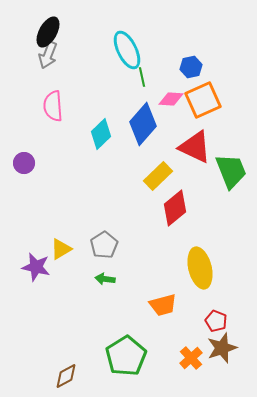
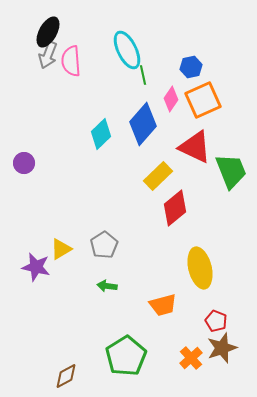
green line: moved 1 px right, 2 px up
pink diamond: rotated 60 degrees counterclockwise
pink semicircle: moved 18 px right, 45 px up
green arrow: moved 2 px right, 7 px down
